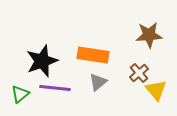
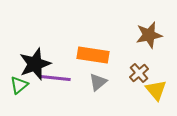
brown star: rotated 8 degrees counterclockwise
black star: moved 7 px left, 3 px down
purple line: moved 10 px up
green triangle: moved 1 px left, 9 px up
